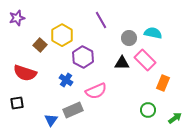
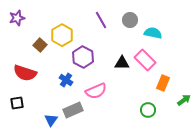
gray circle: moved 1 px right, 18 px up
green arrow: moved 9 px right, 18 px up
